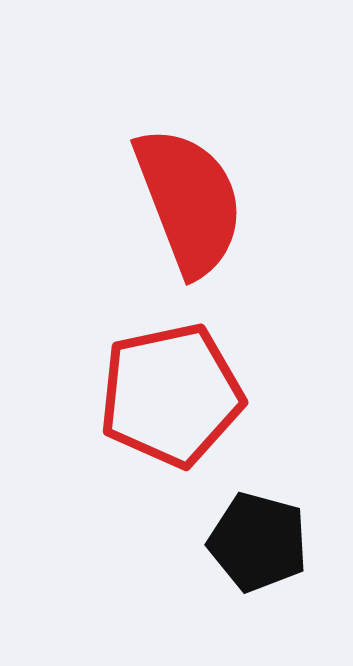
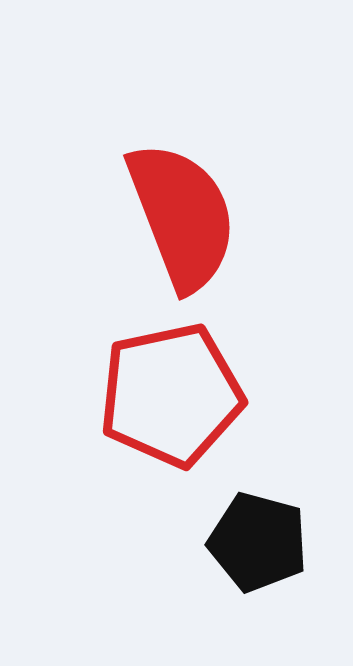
red semicircle: moved 7 px left, 15 px down
